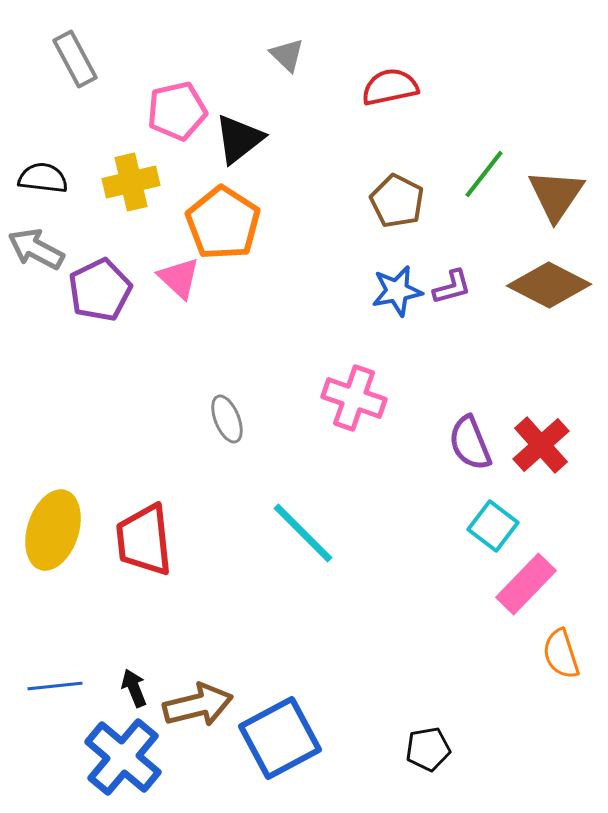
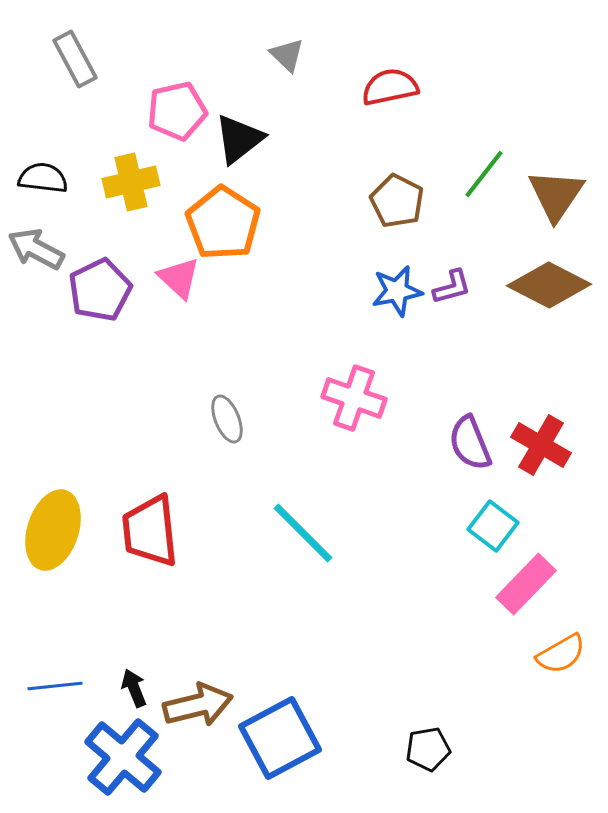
red cross: rotated 18 degrees counterclockwise
red trapezoid: moved 6 px right, 9 px up
orange semicircle: rotated 102 degrees counterclockwise
